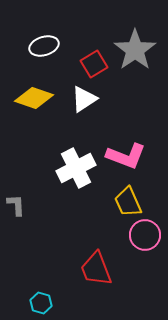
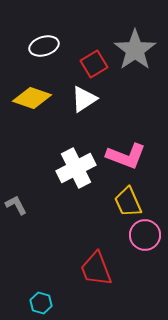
yellow diamond: moved 2 px left
gray L-shape: rotated 25 degrees counterclockwise
